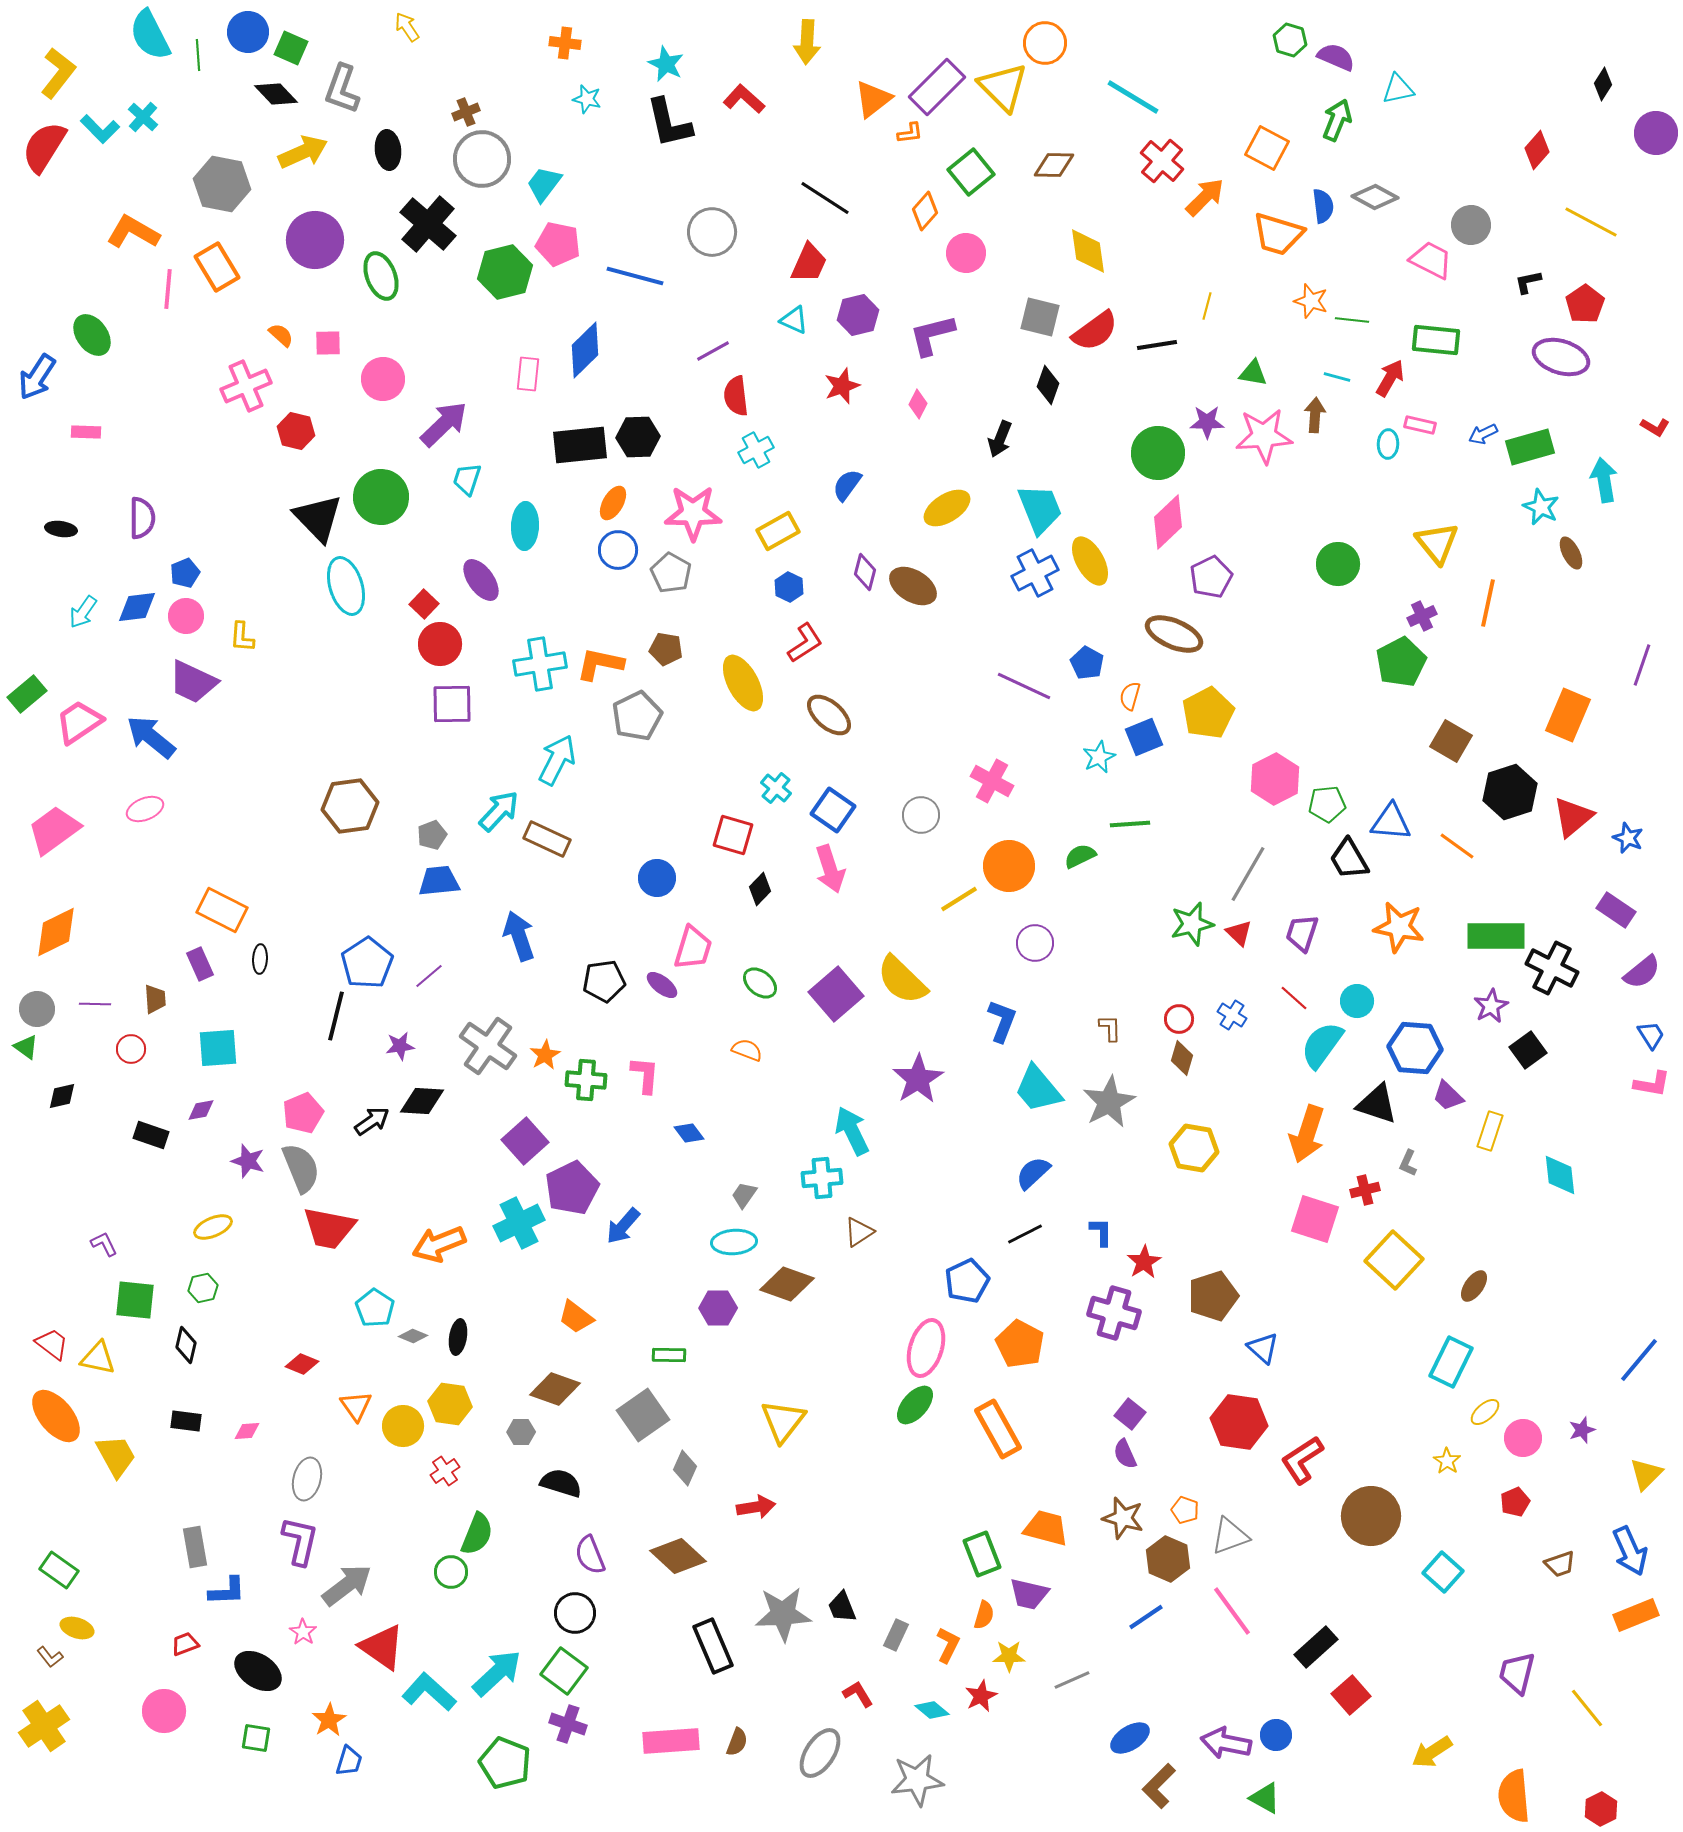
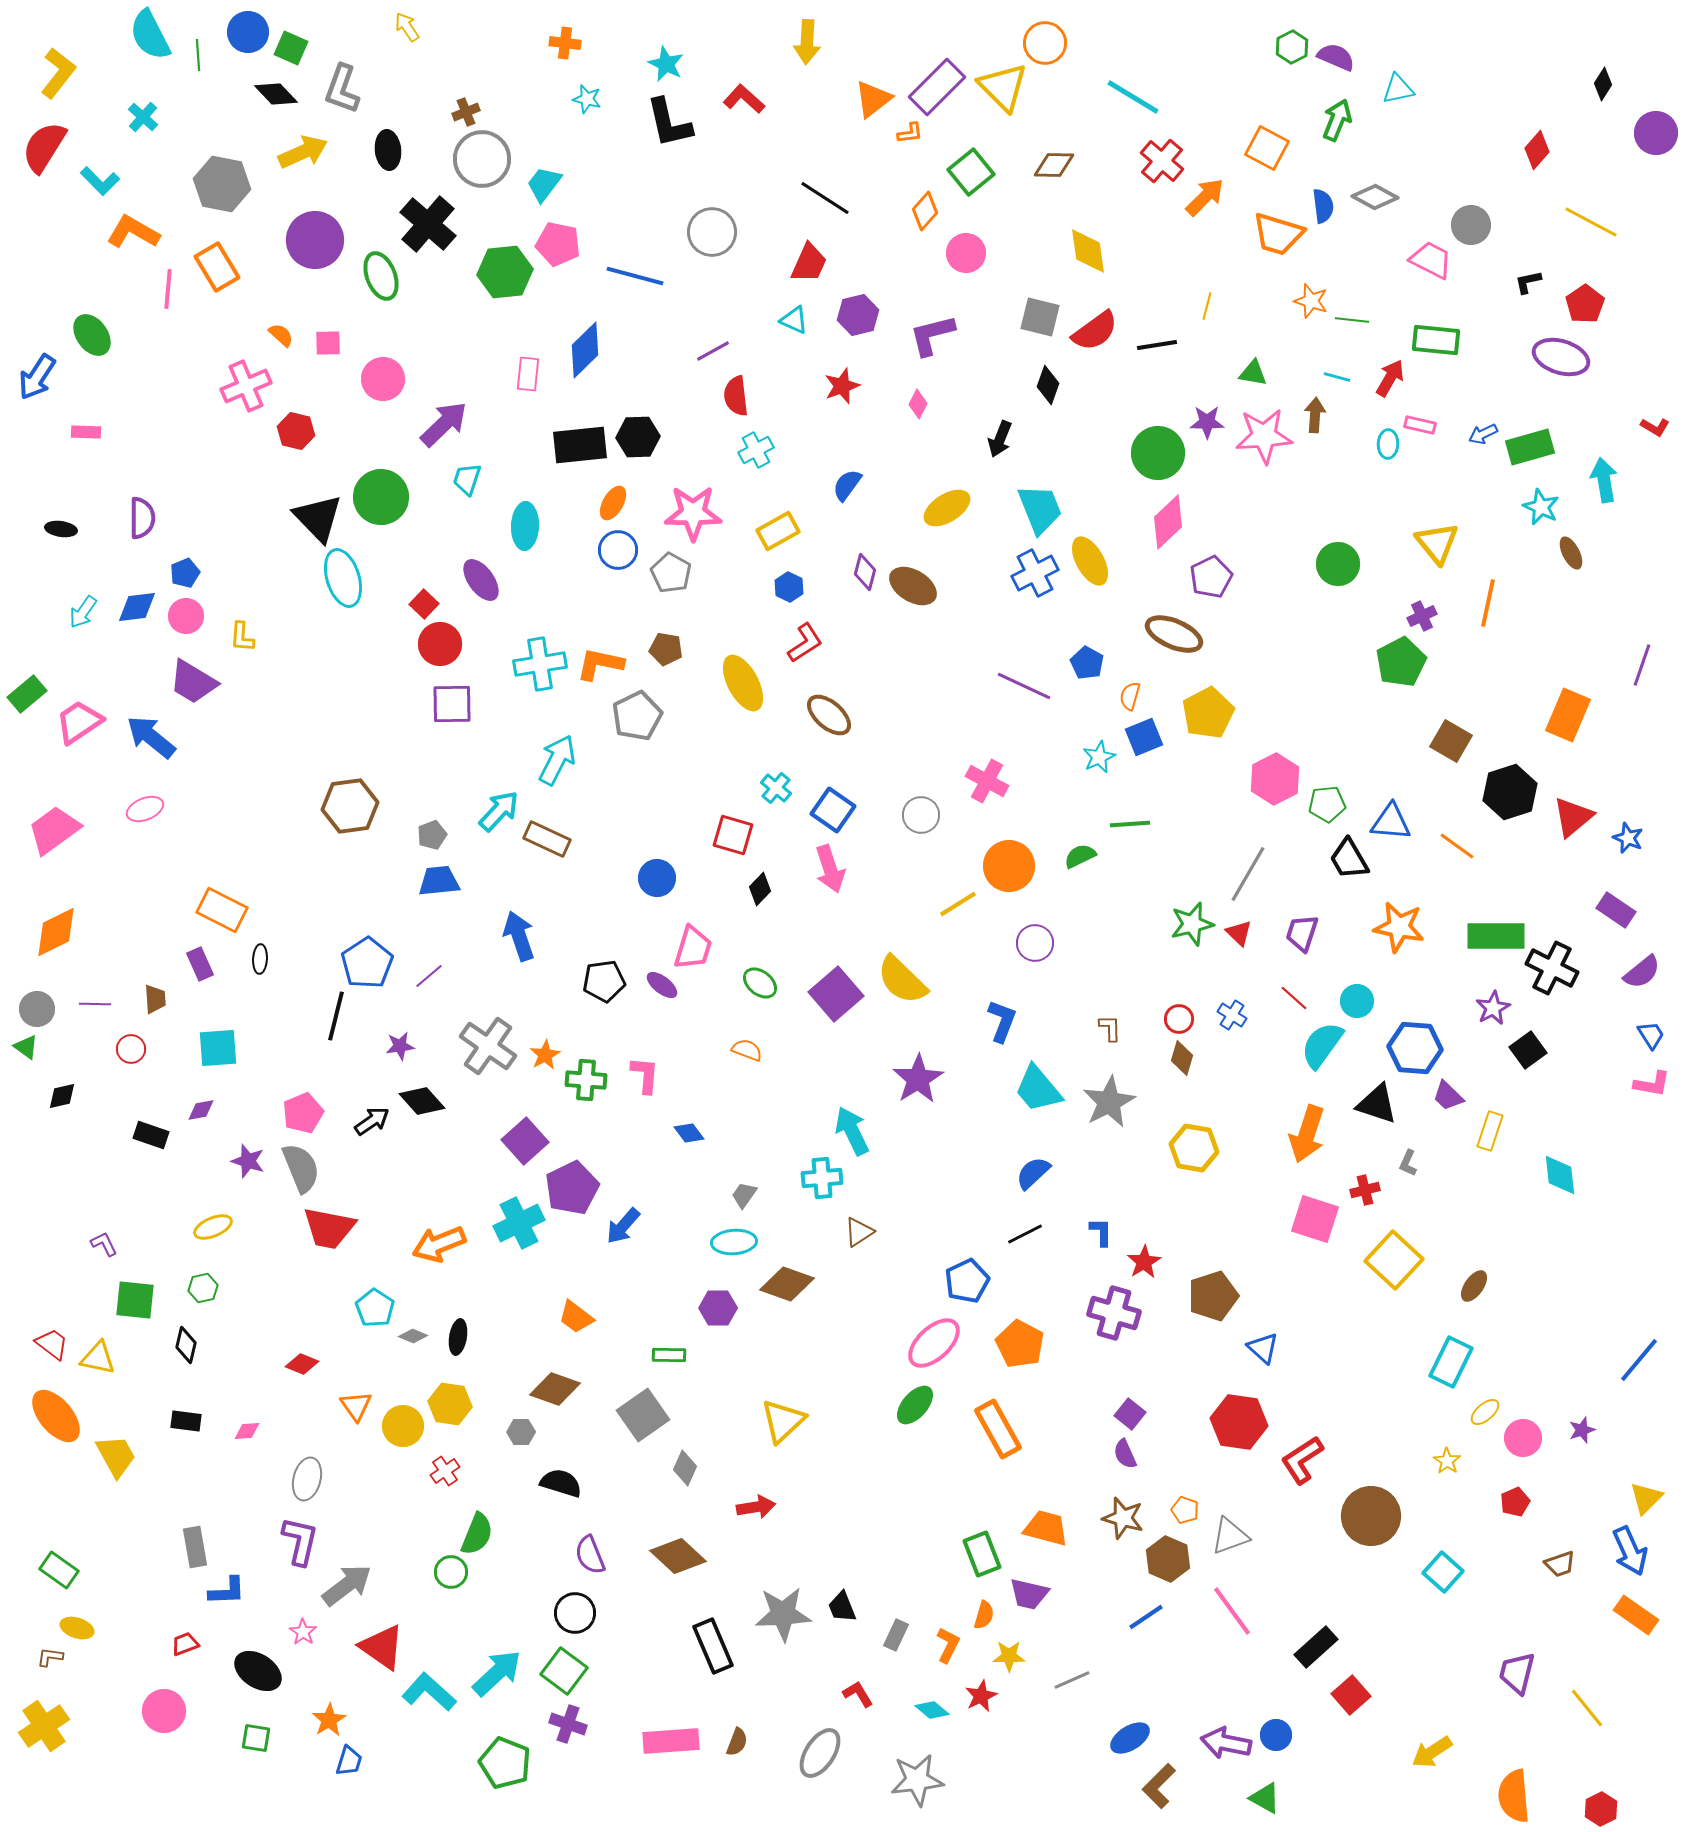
green hexagon at (1290, 40): moved 2 px right, 7 px down; rotated 16 degrees clockwise
cyan L-shape at (100, 129): moved 52 px down
green hexagon at (505, 272): rotated 8 degrees clockwise
cyan ellipse at (346, 586): moved 3 px left, 8 px up
purple trapezoid at (193, 682): rotated 6 degrees clockwise
pink cross at (992, 781): moved 5 px left
yellow line at (959, 899): moved 1 px left, 5 px down
purple star at (1491, 1006): moved 2 px right, 2 px down
black diamond at (422, 1101): rotated 45 degrees clockwise
pink ellipse at (926, 1348): moved 8 px right, 5 px up; rotated 30 degrees clockwise
yellow triangle at (783, 1421): rotated 9 degrees clockwise
yellow triangle at (1646, 1474): moved 24 px down
orange rectangle at (1636, 1615): rotated 57 degrees clockwise
brown L-shape at (50, 1657): rotated 136 degrees clockwise
